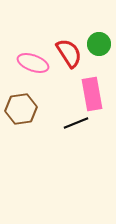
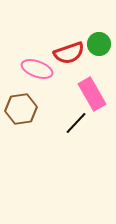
red semicircle: rotated 104 degrees clockwise
pink ellipse: moved 4 px right, 6 px down
pink rectangle: rotated 20 degrees counterclockwise
black line: rotated 25 degrees counterclockwise
